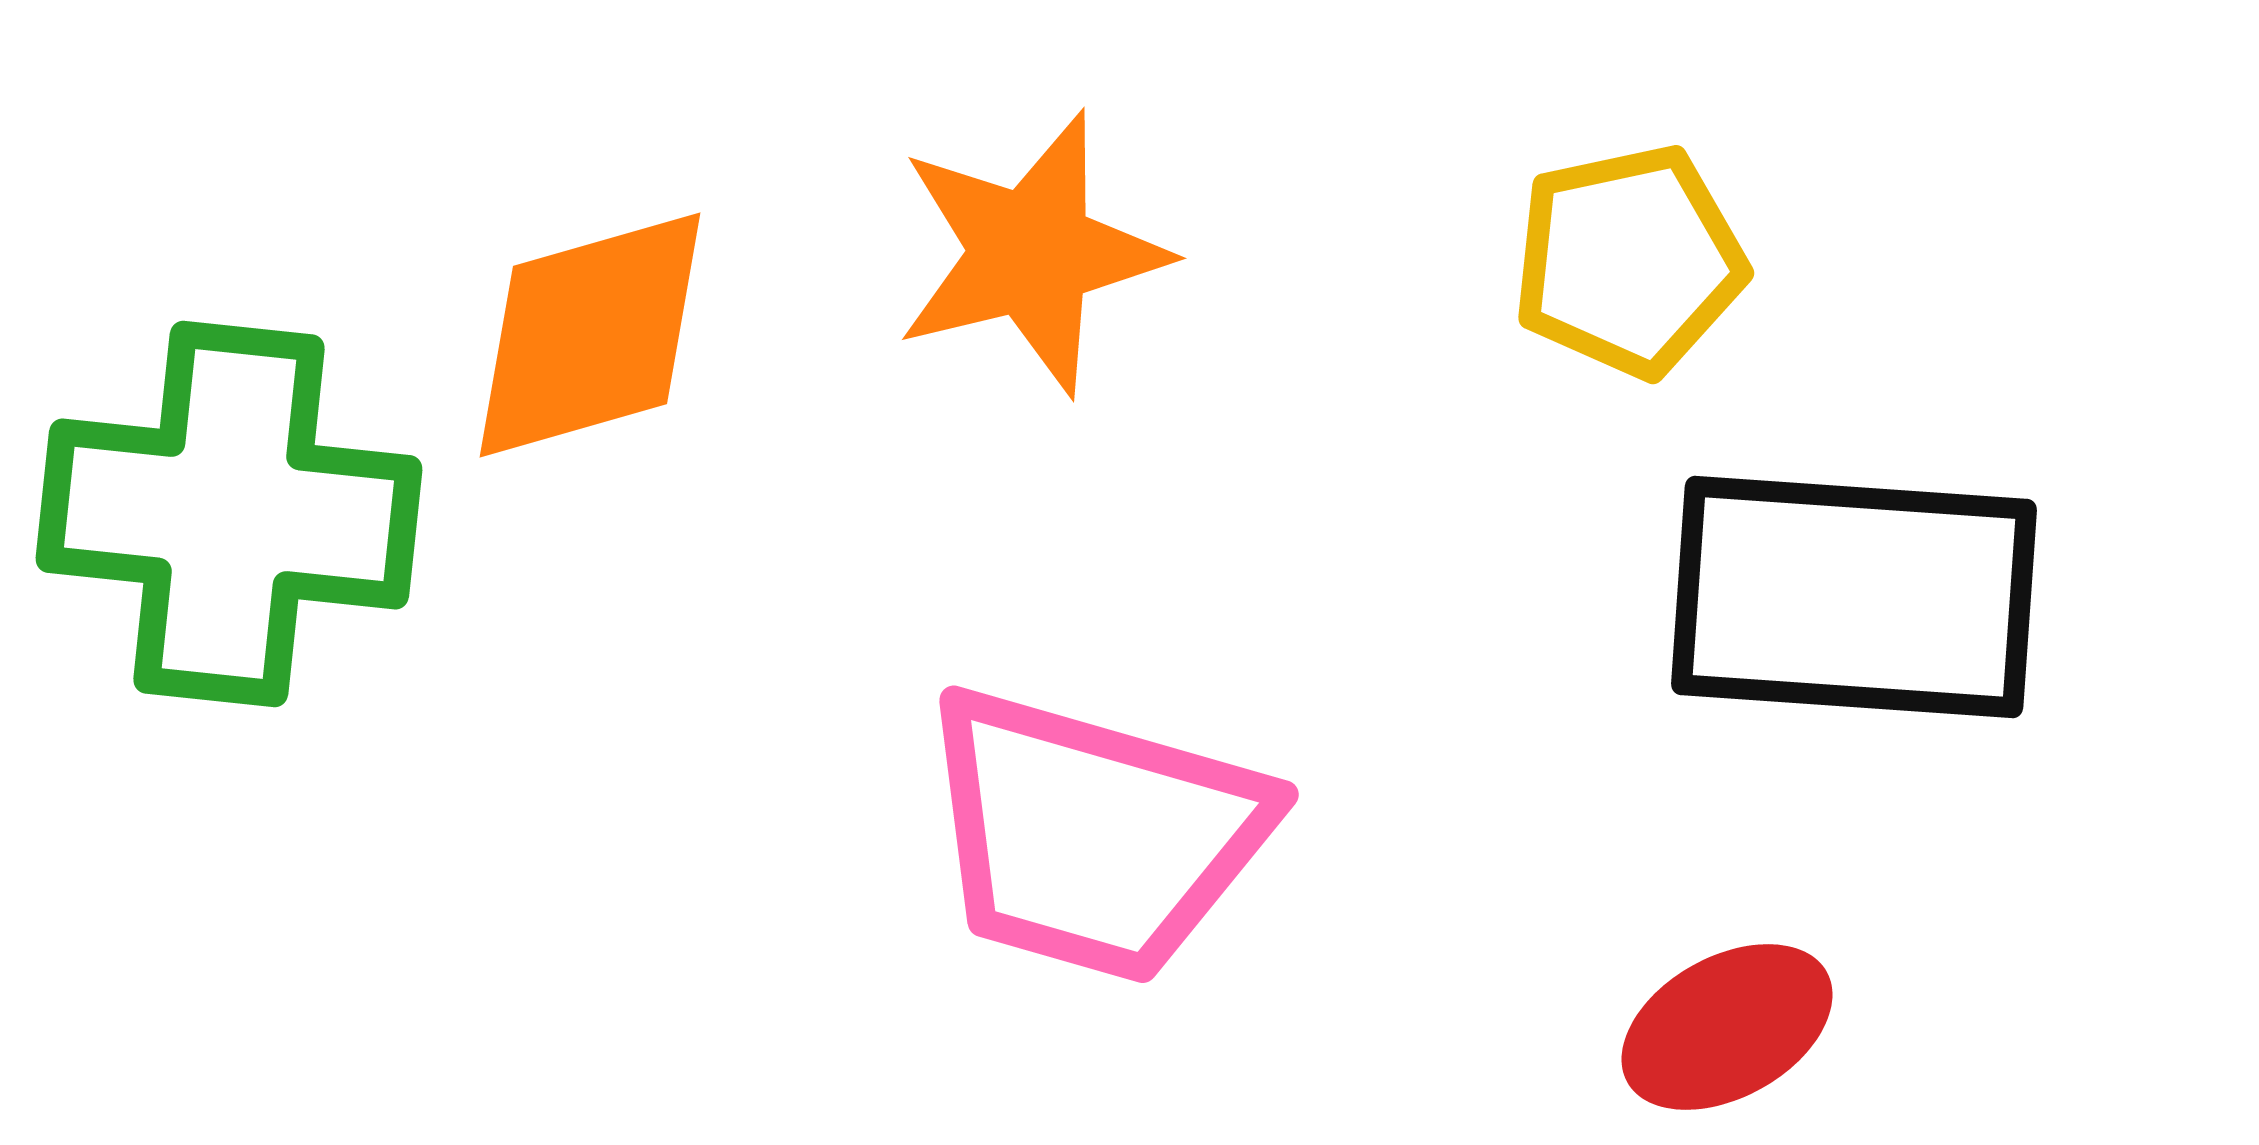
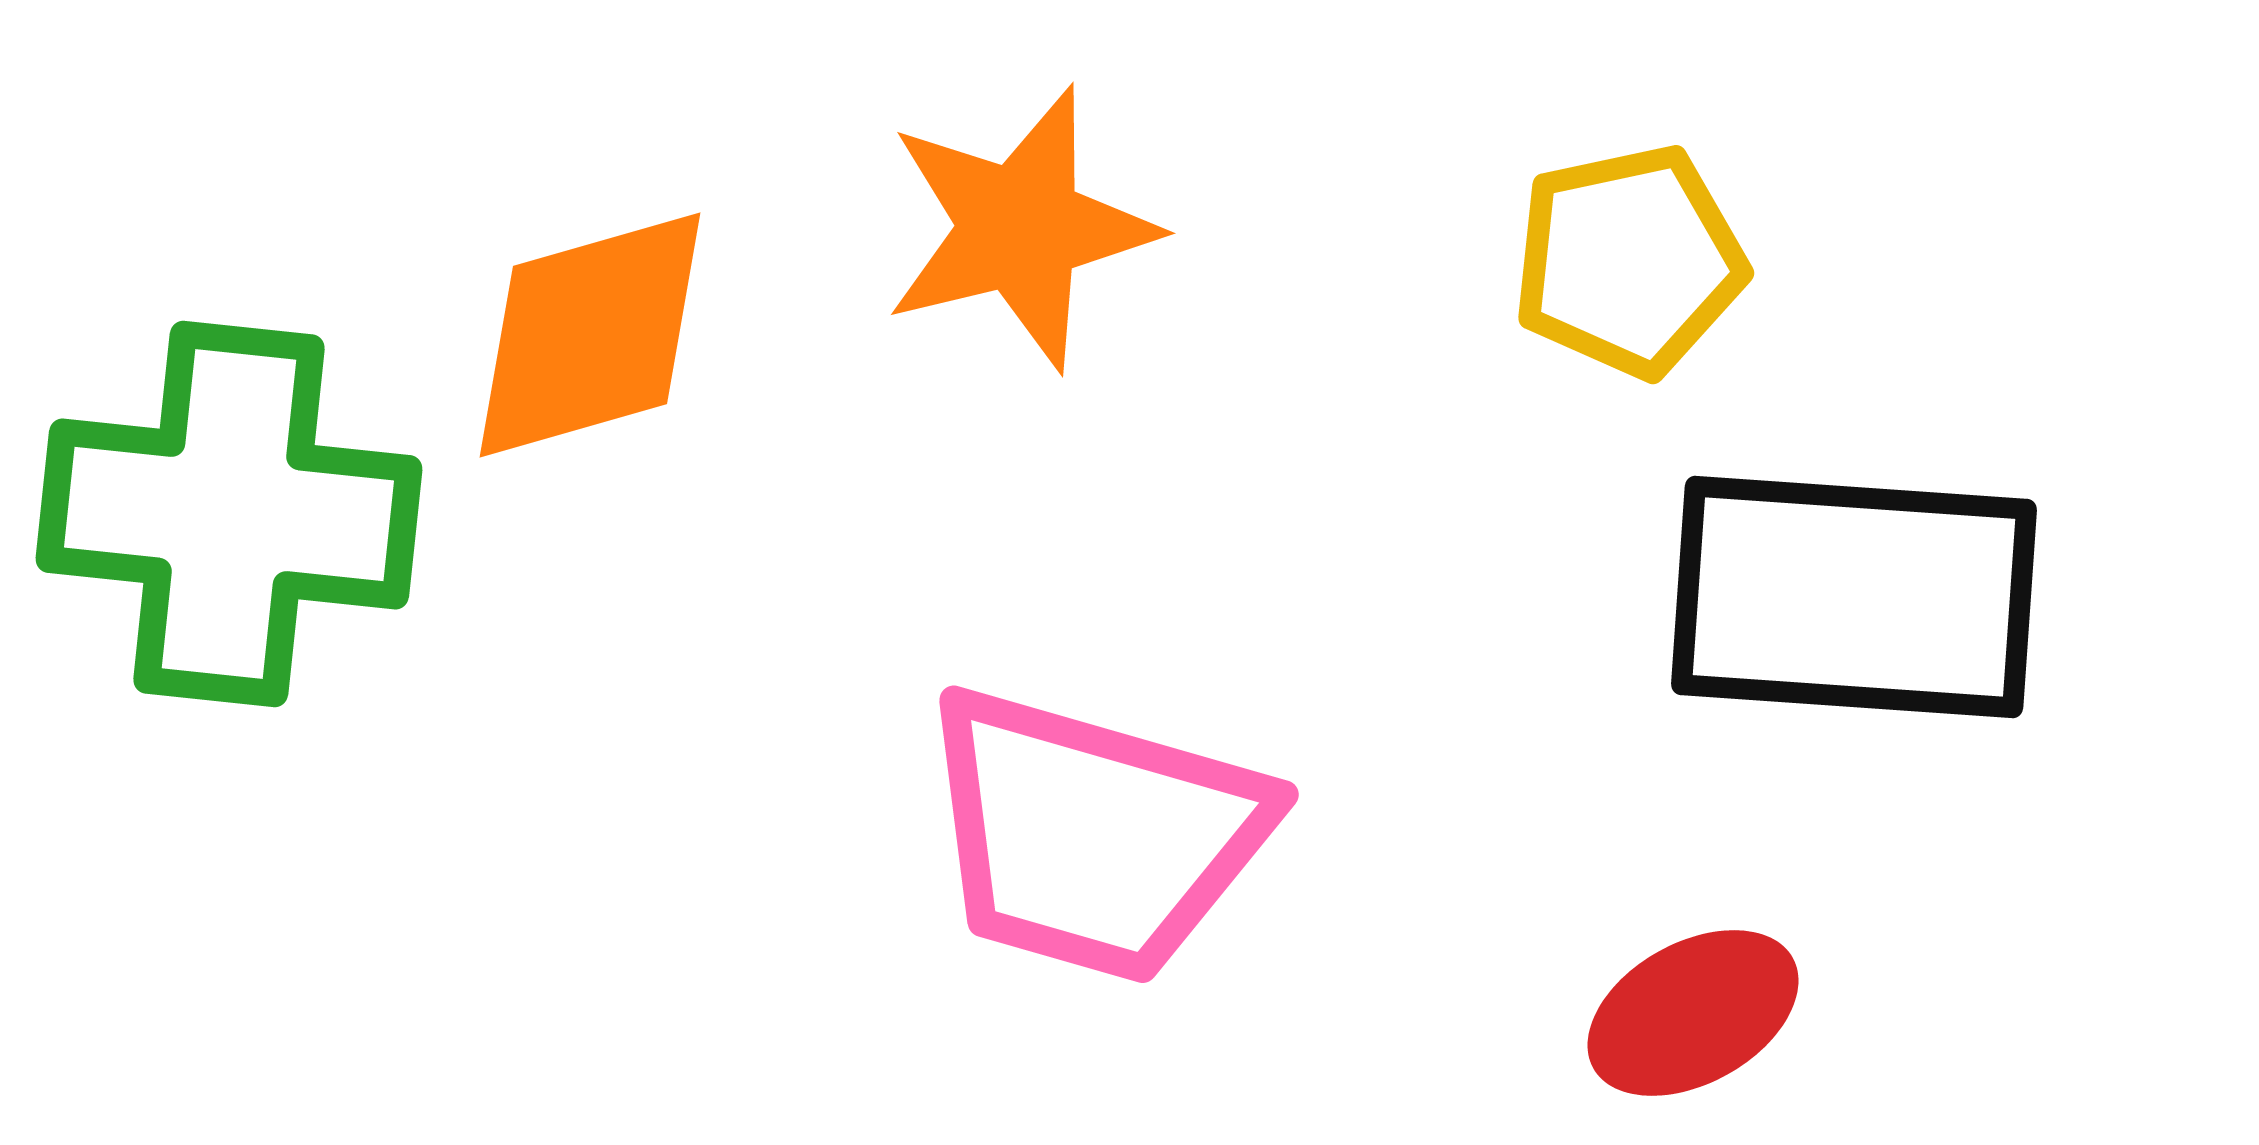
orange star: moved 11 px left, 25 px up
red ellipse: moved 34 px left, 14 px up
